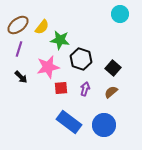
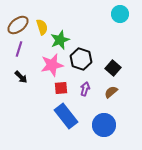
yellow semicircle: rotated 56 degrees counterclockwise
green star: rotated 30 degrees counterclockwise
pink star: moved 4 px right, 2 px up
blue rectangle: moved 3 px left, 6 px up; rotated 15 degrees clockwise
